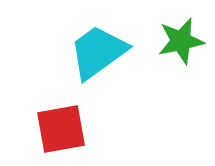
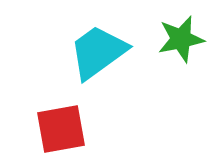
green star: moved 2 px up
